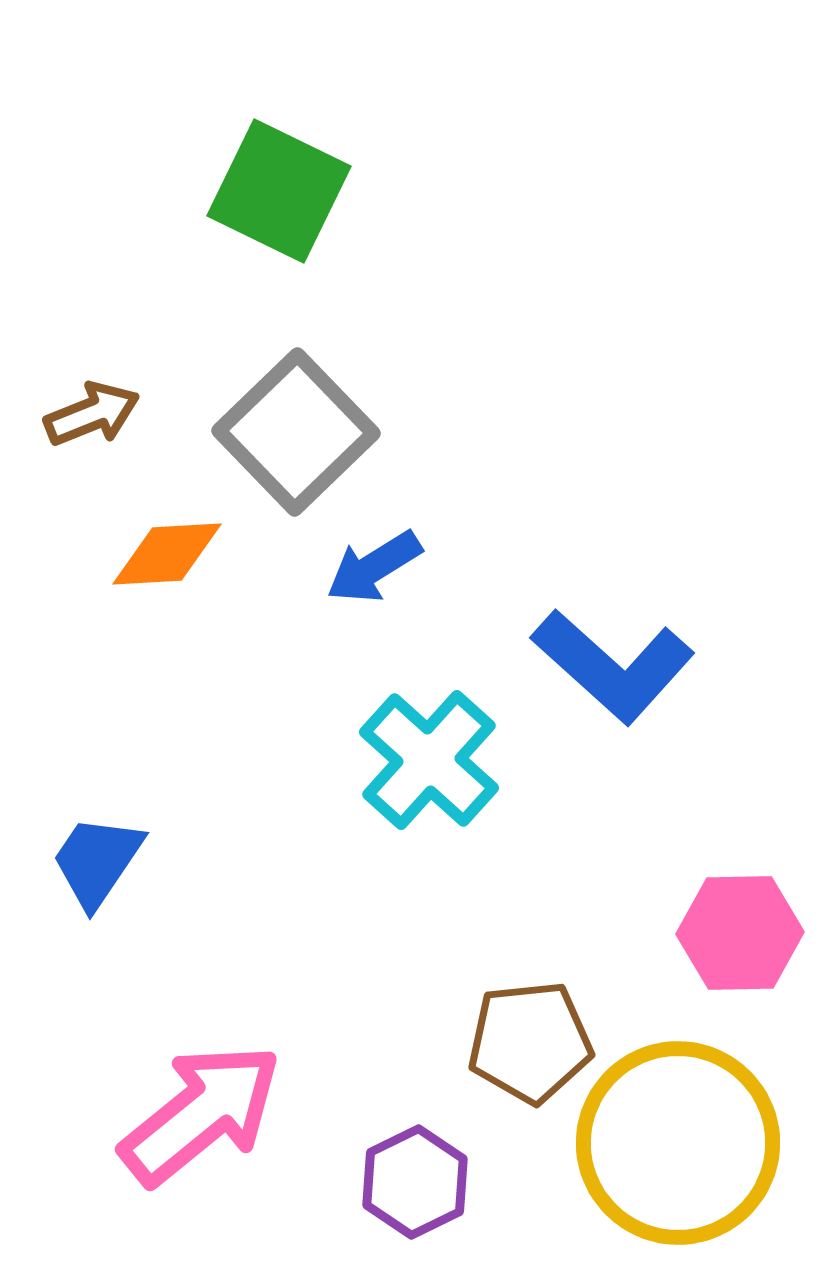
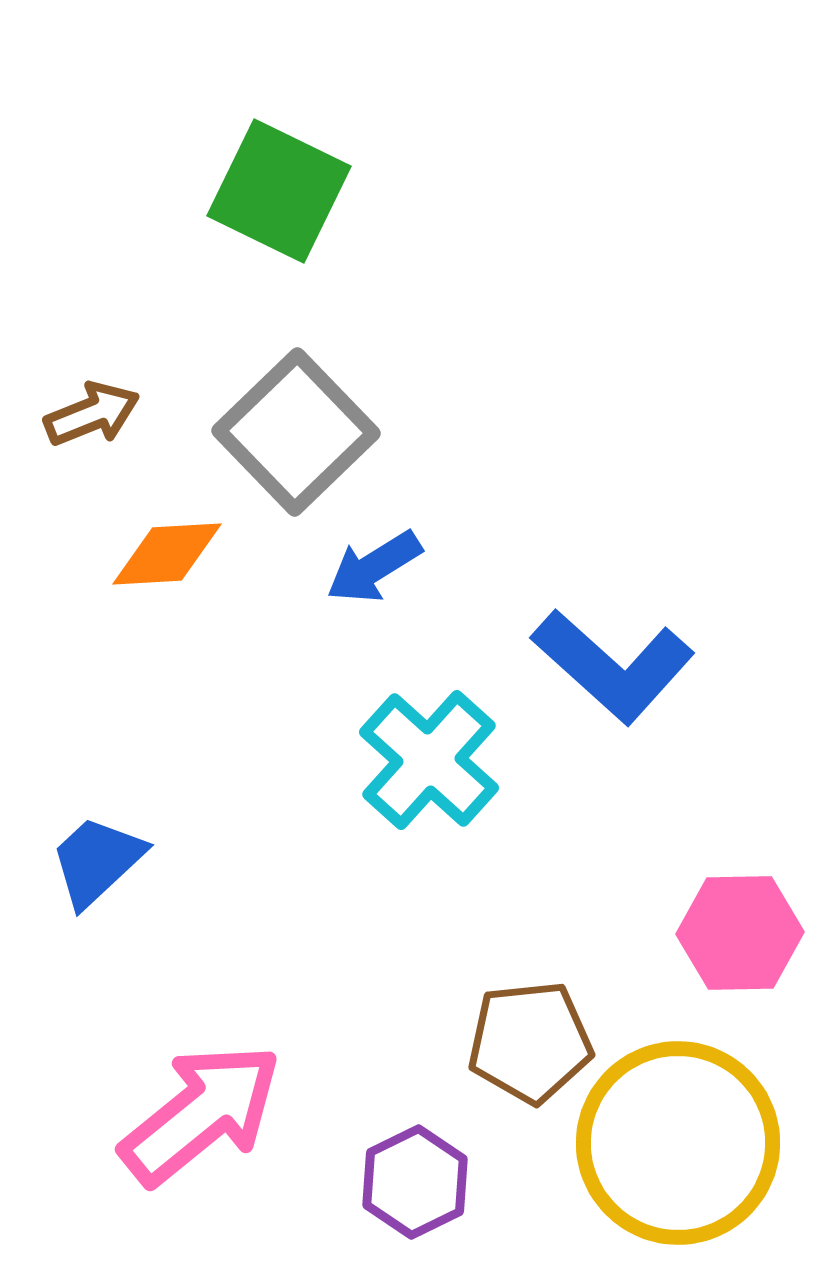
blue trapezoid: rotated 13 degrees clockwise
